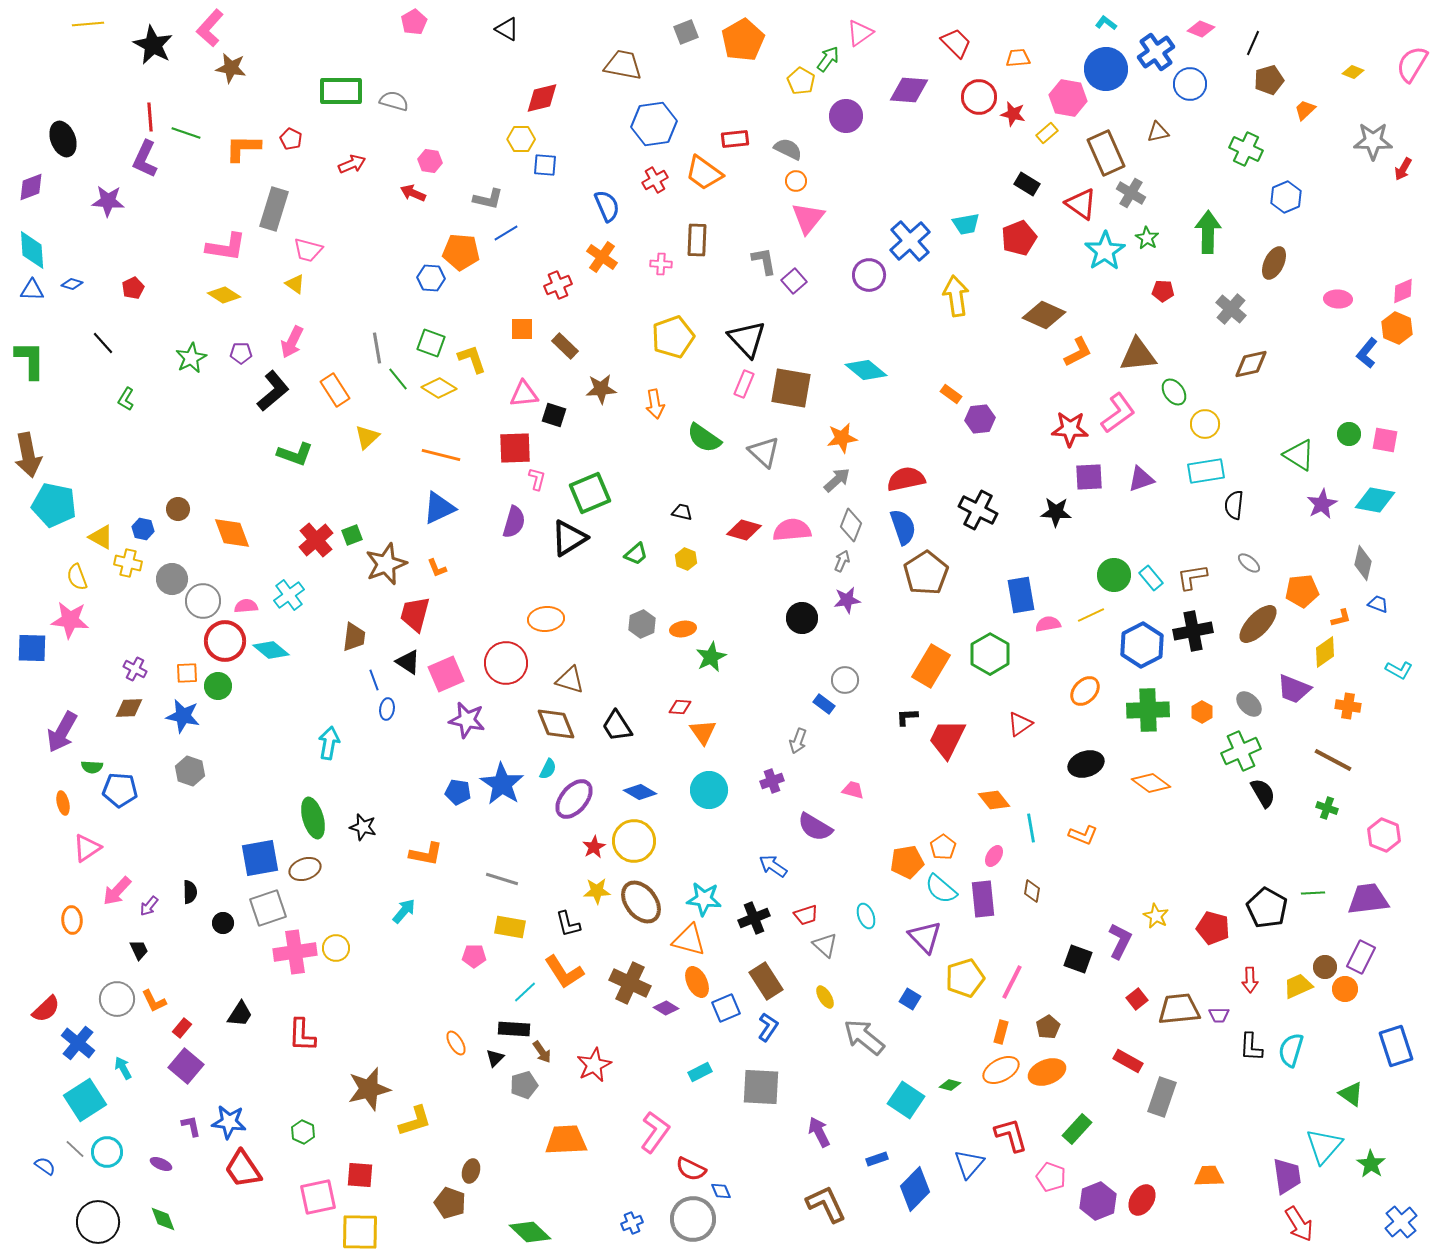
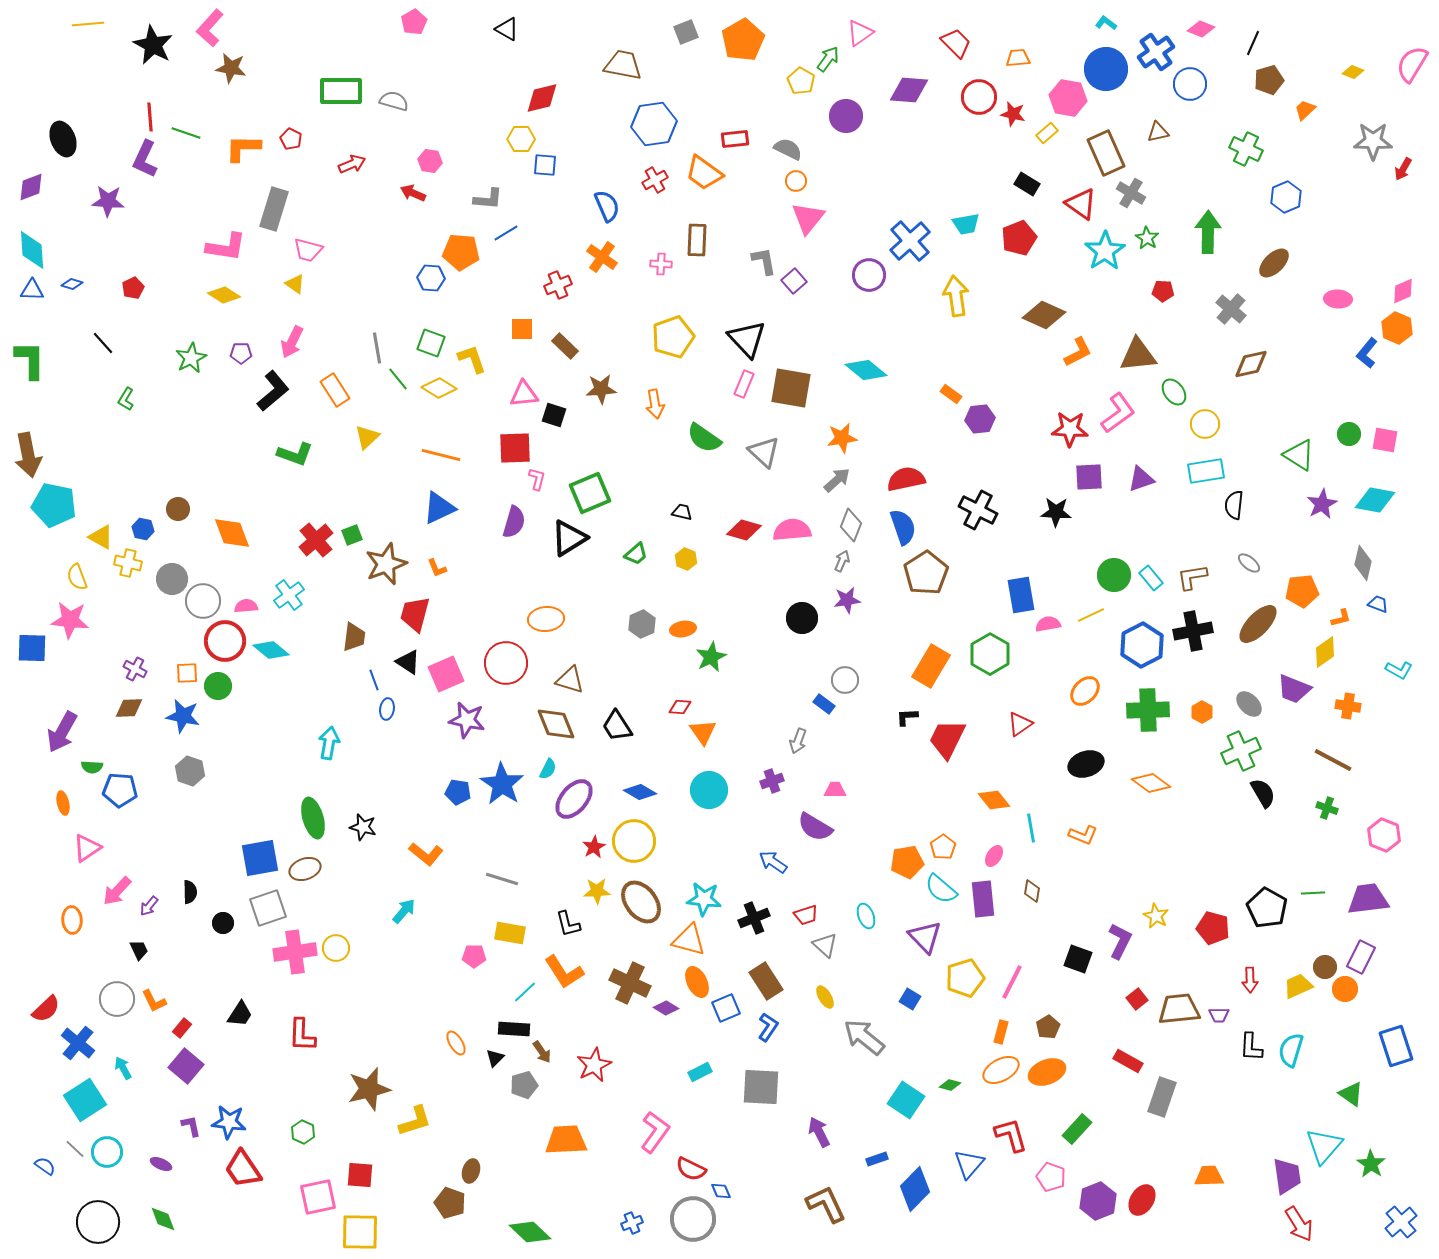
gray L-shape at (488, 199): rotated 8 degrees counterclockwise
brown ellipse at (1274, 263): rotated 20 degrees clockwise
pink trapezoid at (853, 790): moved 18 px left; rotated 15 degrees counterclockwise
orange L-shape at (426, 854): rotated 28 degrees clockwise
blue arrow at (773, 866): moved 4 px up
yellow rectangle at (510, 927): moved 6 px down
